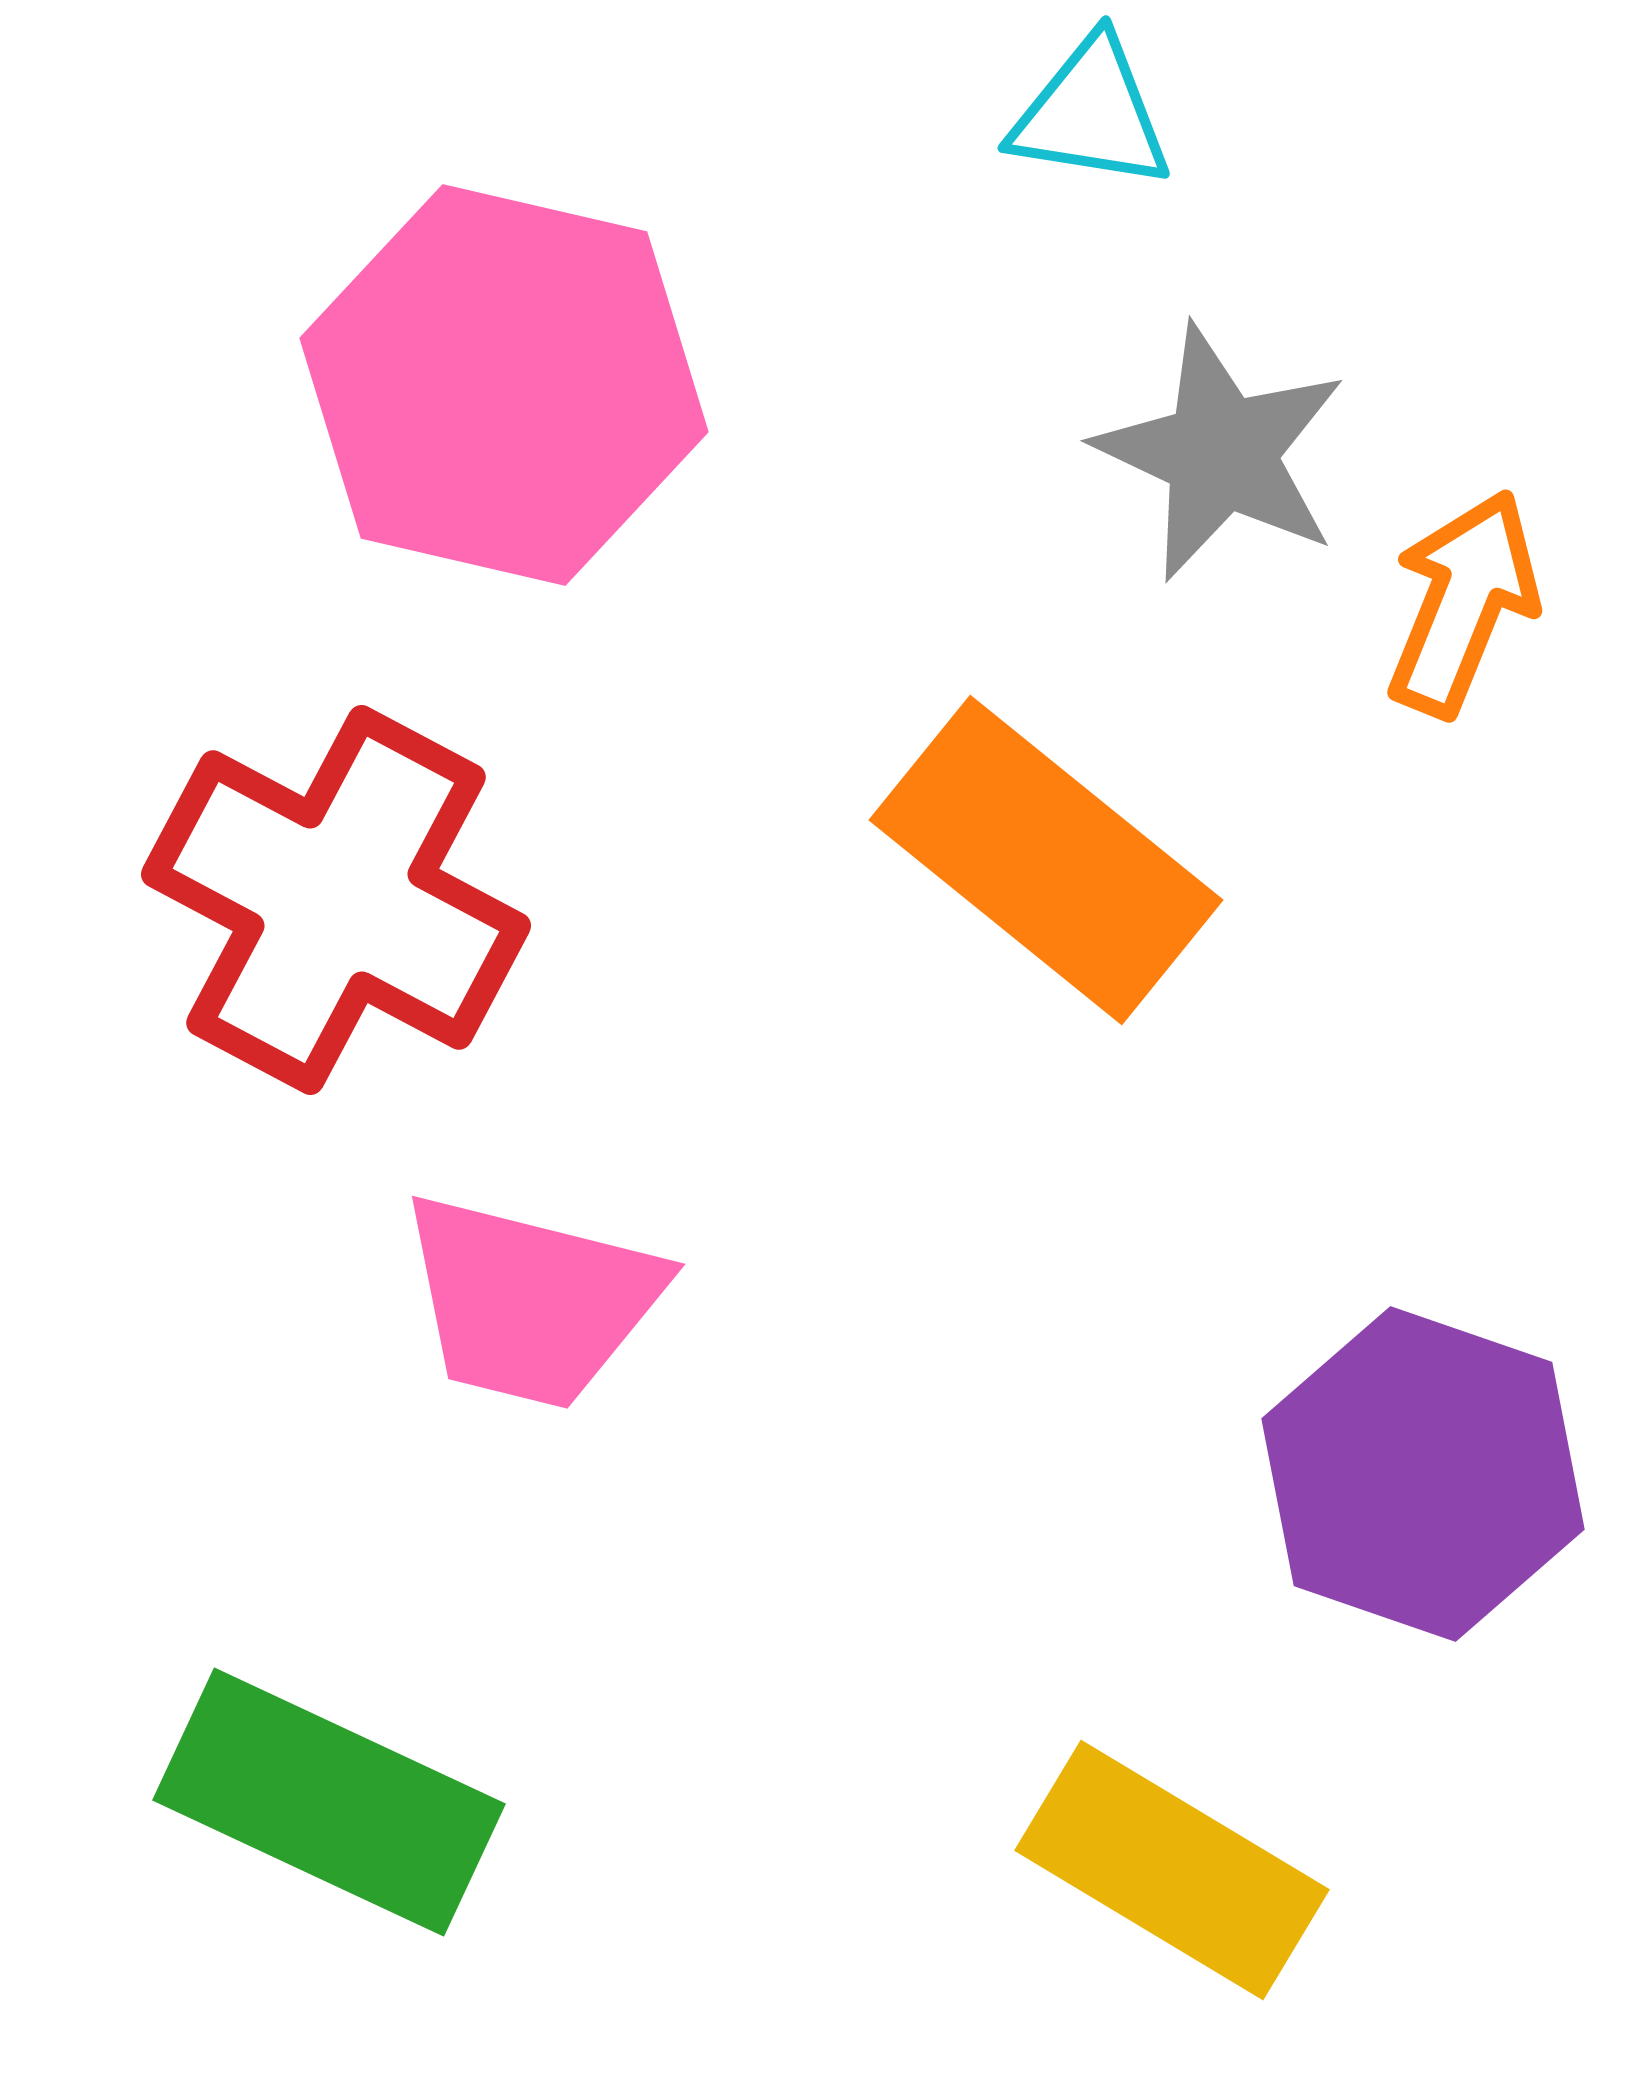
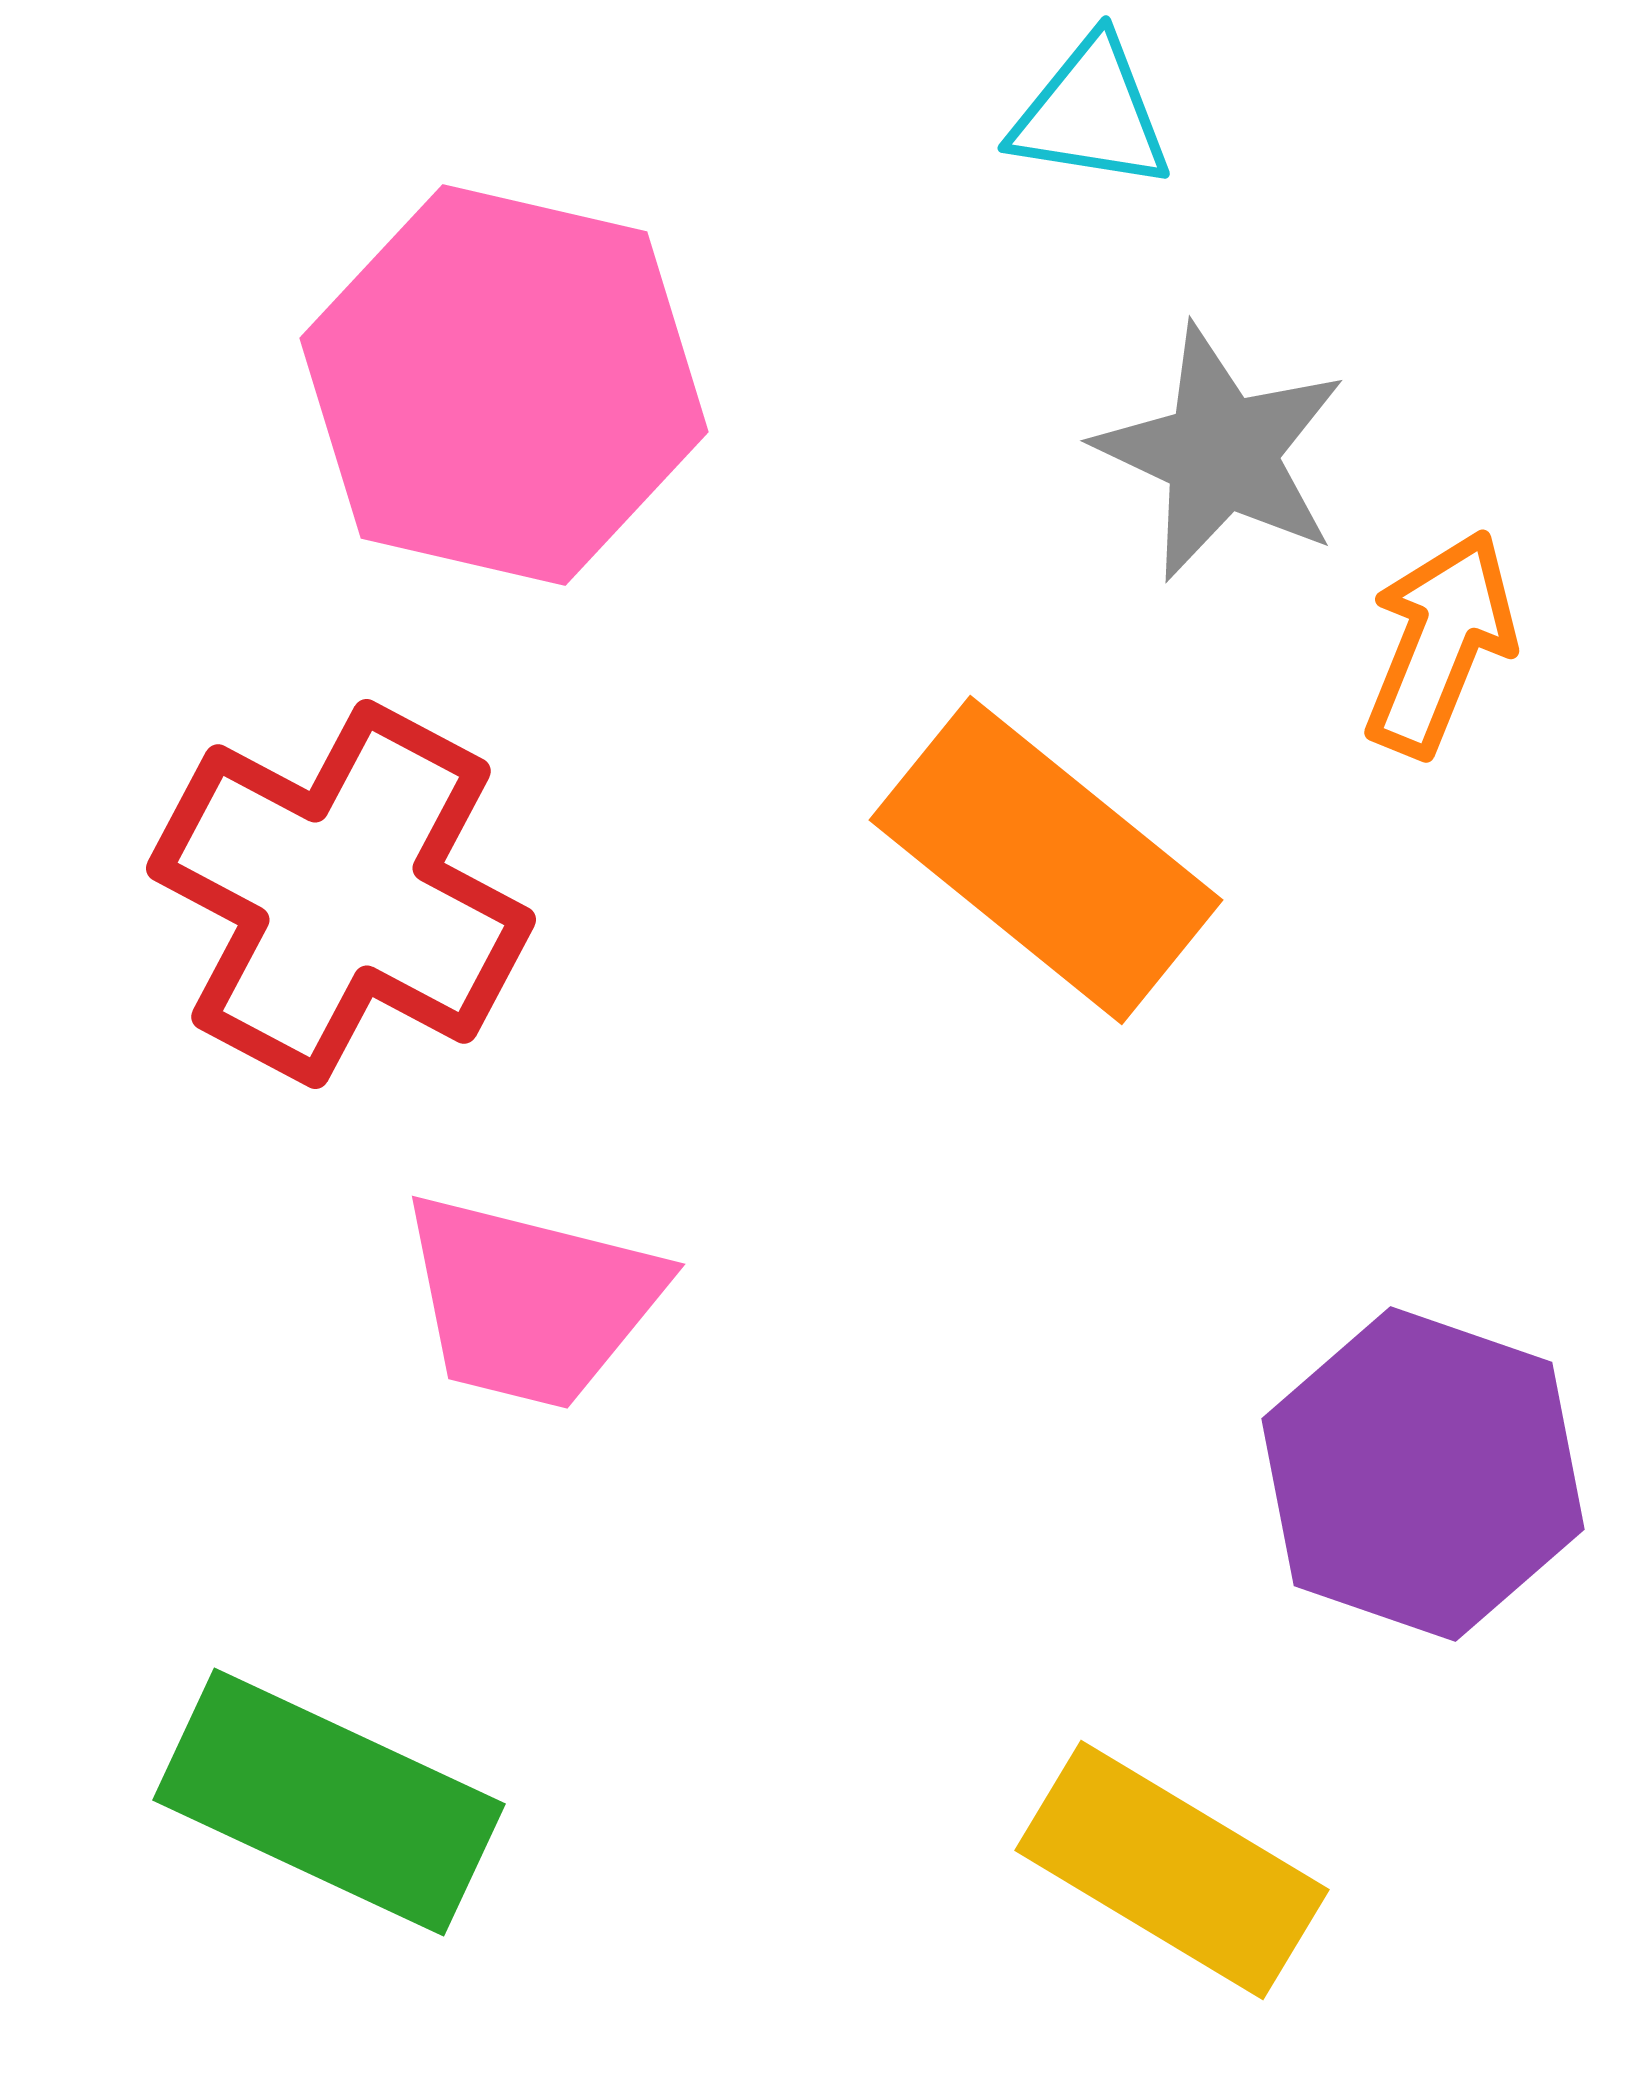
orange arrow: moved 23 px left, 40 px down
red cross: moved 5 px right, 6 px up
